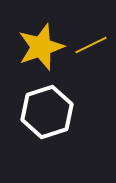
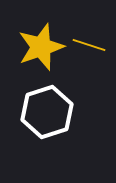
yellow line: moved 2 px left; rotated 44 degrees clockwise
